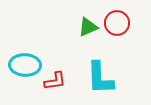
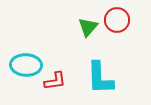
red circle: moved 3 px up
green triangle: rotated 25 degrees counterclockwise
cyan ellipse: moved 1 px right
